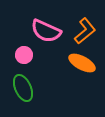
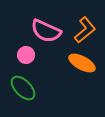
orange L-shape: moved 1 px up
pink circle: moved 2 px right
green ellipse: rotated 20 degrees counterclockwise
